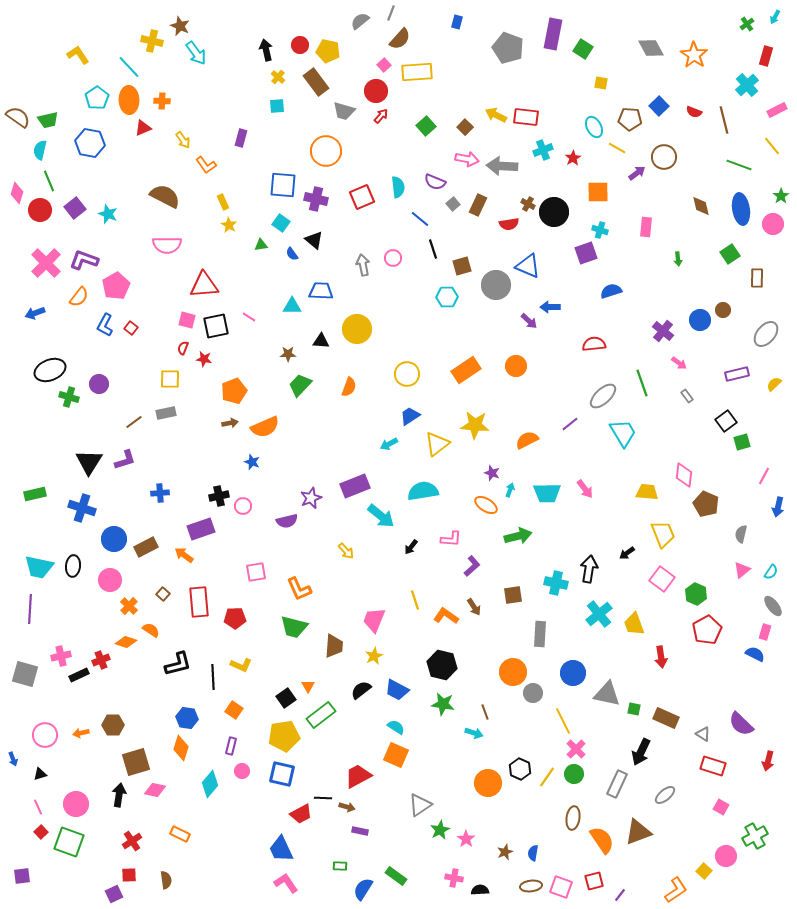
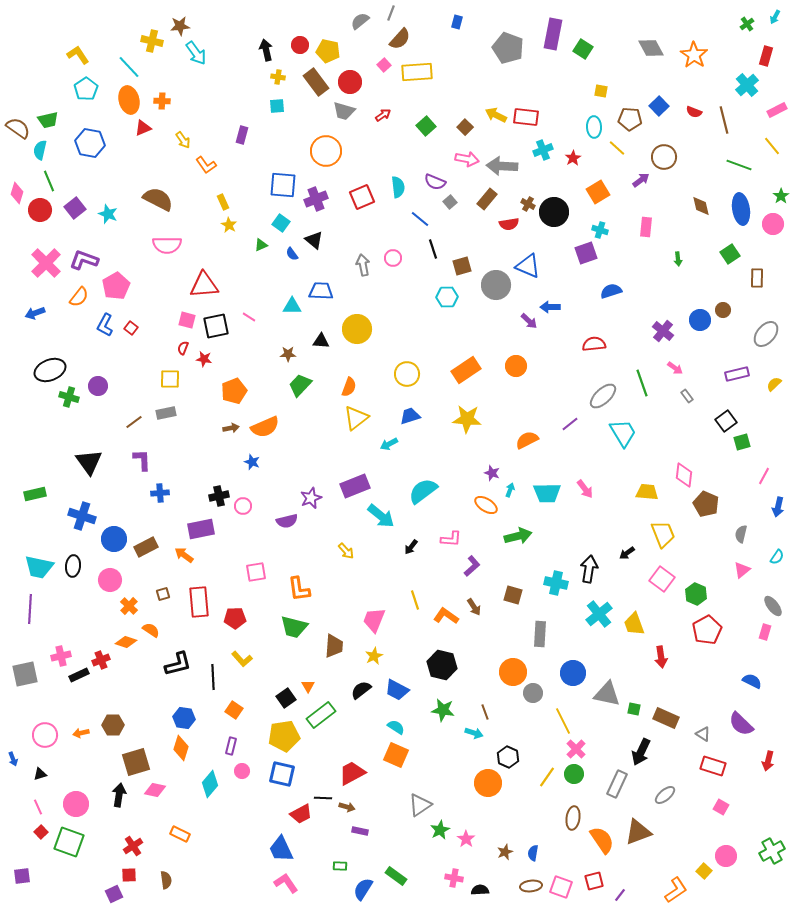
brown star at (180, 26): rotated 30 degrees counterclockwise
yellow cross at (278, 77): rotated 32 degrees counterclockwise
yellow square at (601, 83): moved 8 px down
red circle at (376, 91): moved 26 px left, 9 px up
cyan pentagon at (97, 98): moved 11 px left, 9 px up
orange ellipse at (129, 100): rotated 12 degrees counterclockwise
red arrow at (381, 116): moved 2 px right, 1 px up; rotated 14 degrees clockwise
brown semicircle at (18, 117): moved 11 px down
cyan ellipse at (594, 127): rotated 25 degrees clockwise
purple rectangle at (241, 138): moved 1 px right, 3 px up
yellow line at (617, 148): rotated 12 degrees clockwise
purple arrow at (637, 173): moved 4 px right, 7 px down
orange square at (598, 192): rotated 30 degrees counterclockwise
brown semicircle at (165, 196): moved 7 px left, 3 px down
purple cross at (316, 199): rotated 35 degrees counterclockwise
gray square at (453, 204): moved 3 px left, 2 px up
brown rectangle at (478, 205): moved 9 px right, 6 px up; rotated 15 degrees clockwise
green triangle at (261, 245): rotated 16 degrees counterclockwise
pink arrow at (679, 363): moved 4 px left, 5 px down
purple circle at (99, 384): moved 1 px left, 2 px down
blue trapezoid at (410, 416): rotated 15 degrees clockwise
brown arrow at (230, 423): moved 1 px right, 5 px down
yellow star at (475, 425): moved 8 px left, 6 px up
yellow triangle at (437, 444): moved 81 px left, 26 px up
purple L-shape at (125, 460): moved 17 px right; rotated 75 degrees counterclockwise
black triangle at (89, 462): rotated 8 degrees counterclockwise
cyan semicircle at (423, 491): rotated 28 degrees counterclockwise
blue cross at (82, 508): moved 8 px down
purple rectangle at (201, 529): rotated 8 degrees clockwise
cyan semicircle at (771, 572): moved 6 px right, 15 px up
orange L-shape at (299, 589): rotated 16 degrees clockwise
brown square at (163, 594): rotated 32 degrees clockwise
brown square at (513, 595): rotated 24 degrees clockwise
blue semicircle at (755, 654): moved 3 px left, 27 px down
yellow L-shape at (241, 665): moved 1 px right, 6 px up; rotated 25 degrees clockwise
gray square at (25, 674): rotated 28 degrees counterclockwise
green star at (443, 704): moved 6 px down
blue hexagon at (187, 718): moved 3 px left
black hexagon at (520, 769): moved 12 px left, 12 px up
red trapezoid at (358, 776): moved 6 px left, 3 px up
green cross at (755, 836): moved 17 px right, 15 px down
red cross at (132, 841): moved 1 px right, 5 px down
